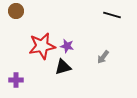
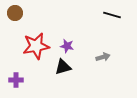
brown circle: moved 1 px left, 2 px down
red star: moved 6 px left
gray arrow: rotated 144 degrees counterclockwise
